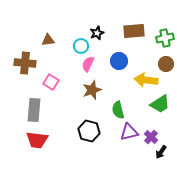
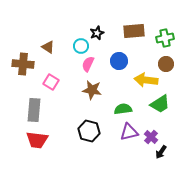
brown triangle: moved 7 px down; rotated 40 degrees clockwise
brown cross: moved 2 px left, 1 px down
brown star: rotated 30 degrees clockwise
green semicircle: moved 5 px right, 1 px up; rotated 96 degrees clockwise
